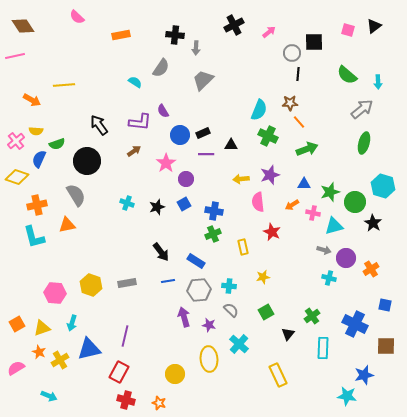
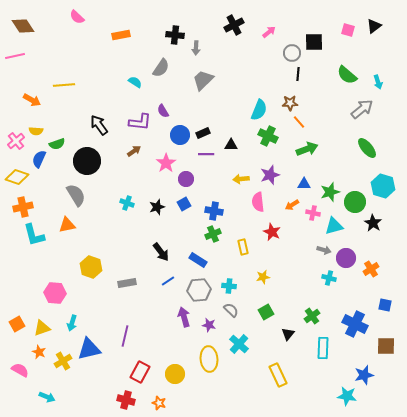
cyan arrow at (378, 82): rotated 16 degrees counterclockwise
green ellipse at (364, 143): moved 3 px right, 5 px down; rotated 55 degrees counterclockwise
orange cross at (37, 205): moved 14 px left, 2 px down
cyan L-shape at (34, 237): moved 2 px up
blue rectangle at (196, 261): moved 2 px right, 1 px up
blue line at (168, 281): rotated 24 degrees counterclockwise
yellow hexagon at (91, 285): moved 18 px up
yellow cross at (60, 360): moved 3 px right, 1 px down
pink semicircle at (16, 368): moved 4 px right, 2 px down; rotated 60 degrees clockwise
red rectangle at (119, 372): moved 21 px right
cyan arrow at (49, 396): moved 2 px left, 1 px down
